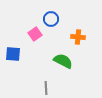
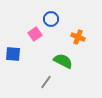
orange cross: rotated 16 degrees clockwise
gray line: moved 6 px up; rotated 40 degrees clockwise
